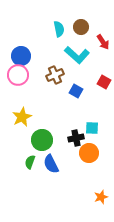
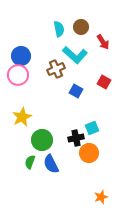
cyan L-shape: moved 2 px left
brown cross: moved 1 px right, 6 px up
cyan square: rotated 24 degrees counterclockwise
